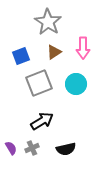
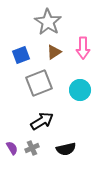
blue square: moved 1 px up
cyan circle: moved 4 px right, 6 px down
purple semicircle: moved 1 px right
